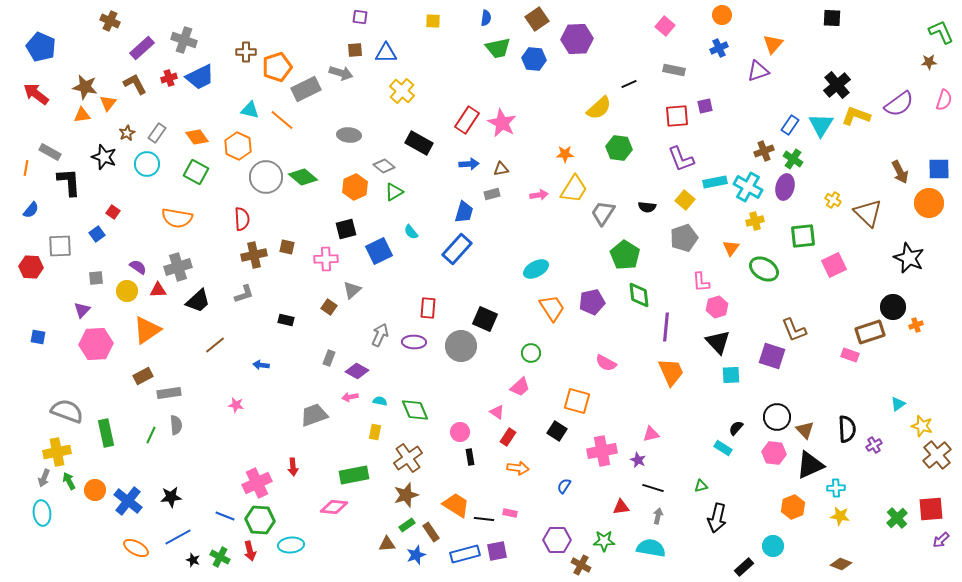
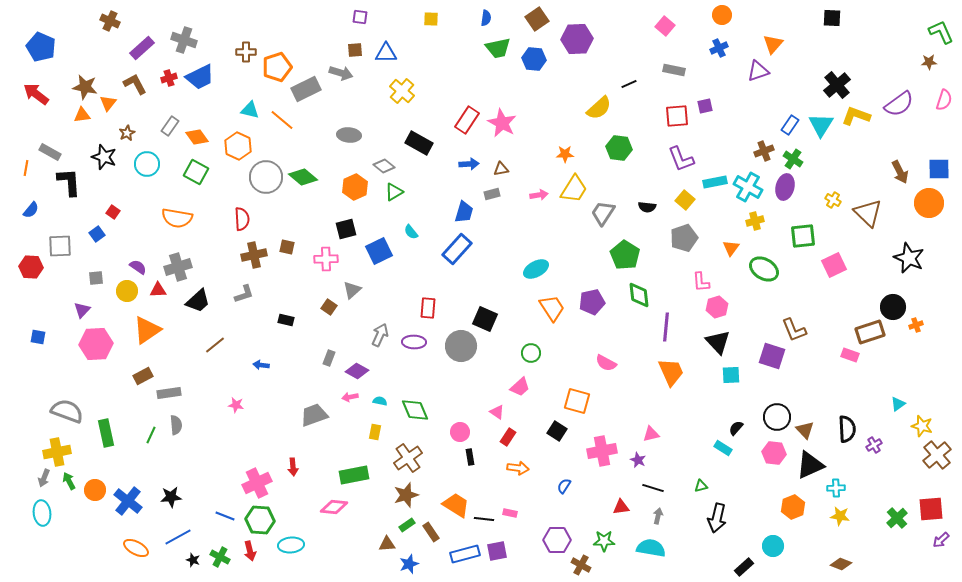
yellow square at (433, 21): moved 2 px left, 2 px up
gray rectangle at (157, 133): moved 13 px right, 7 px up
blue star at (416, 555): moved 7 px left, 9 px down
